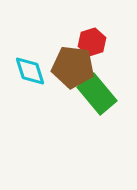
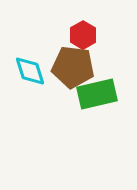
red hexagon: moved 9 px left, 7 px up; rotated 12 degrees counterclockwise
green rectangle: rotated 63 degrees counterclockwise
